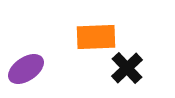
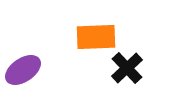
purple ellipse: moved 3 px left, 1 px down
